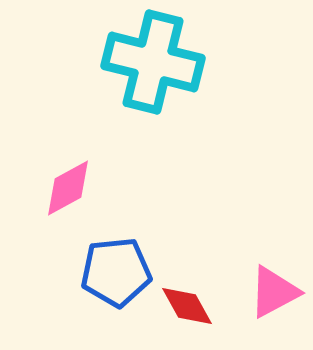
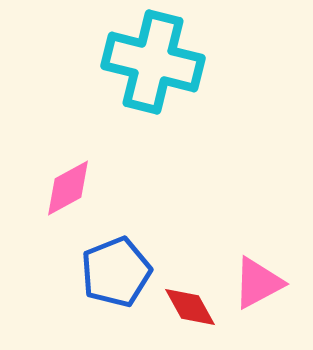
blue pentagon: rotated 16 degrees counterclockwise
pink triangle: moved 16 px left, 9 px up
red diamond: moved 3 px right, 1 px down
